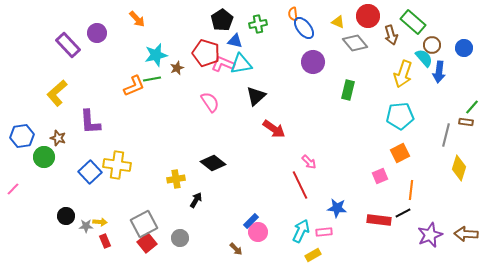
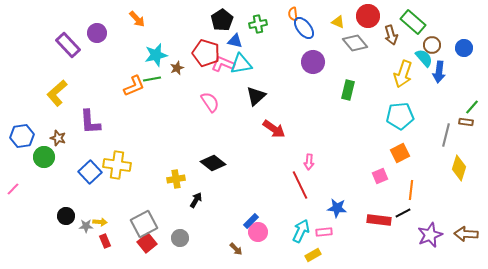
pink arrow at (309, 162): rotated 49 degrees clockwise
